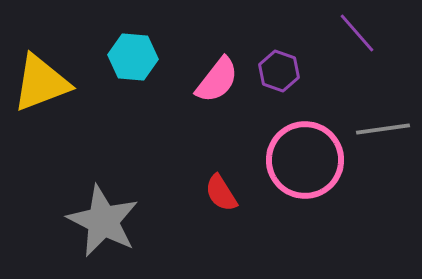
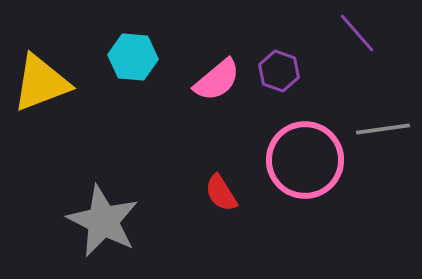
pink semicircle: rotated 12 degrees clockwise
